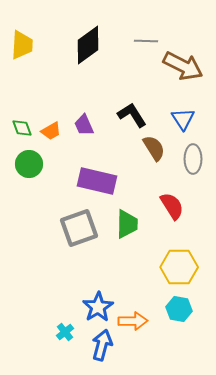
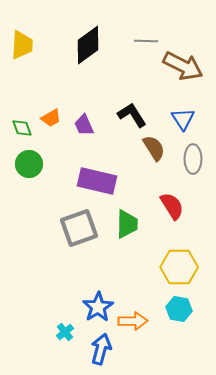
orange trapezoid: moved 13 px up
blue arrow: moved 1 px left, 4 px down
